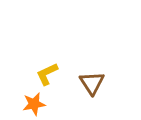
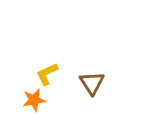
orange star: moved 4 px up
